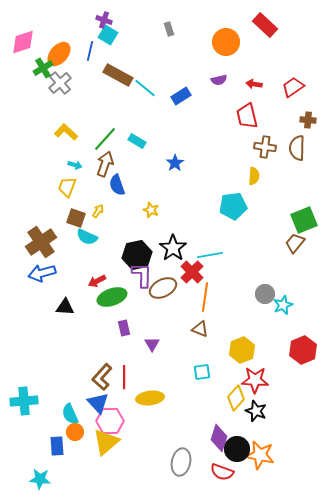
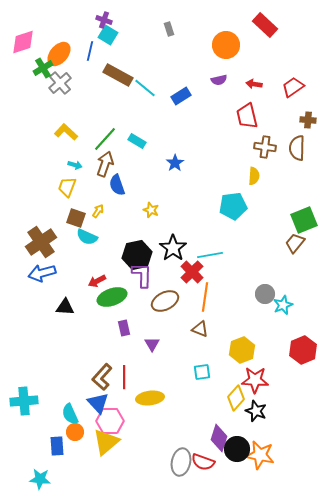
orange circle at (226, 42): moved 3 px down
brown ellipse at (163, 288): moved 2 px right, 13 px down
red semicircle at (222, 472): moved 19 px left, 10 px up
